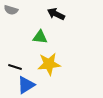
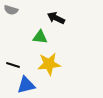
black arrow: moved 4 px down
black line: moved 2 px left, 2 px up
blue triangle: rotated 18 degrees clockwise
